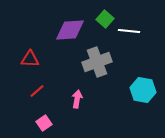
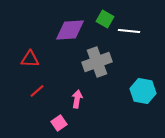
green square: rotated 12 degrees counterclockwise
cyan hexagon: moved 1 px down
pink square: moved 15 px right
